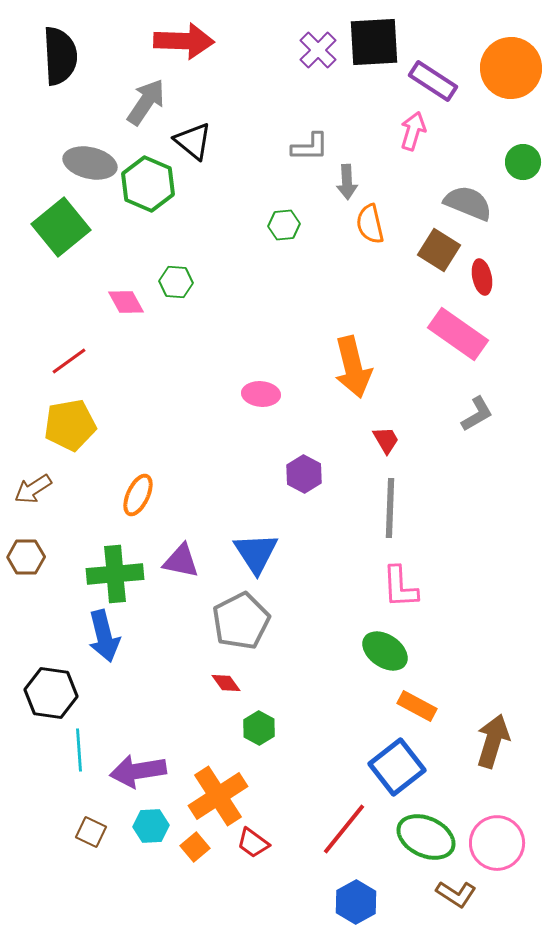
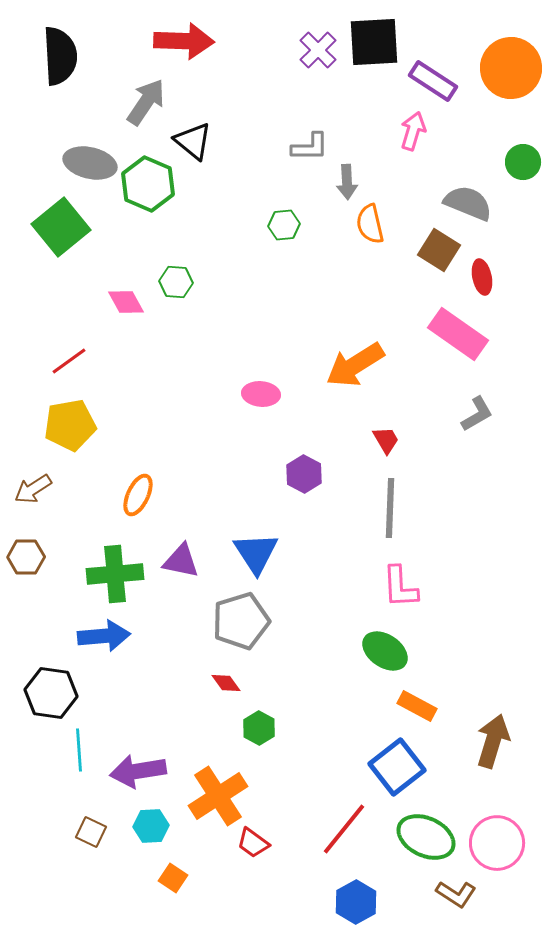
orange arrow at (353, 367): moved 2 px right, 2 px up; rotated 72 degrees clockwise
gray pentagon at (241, 621): rotated 10 degrees clockwise
blue arrow at (104, 636): rotated 81 degrees counterclockwise
orange square at (195, 847): moved 22 px left, 31 px down; rotated 16 degrees counterclockwise
